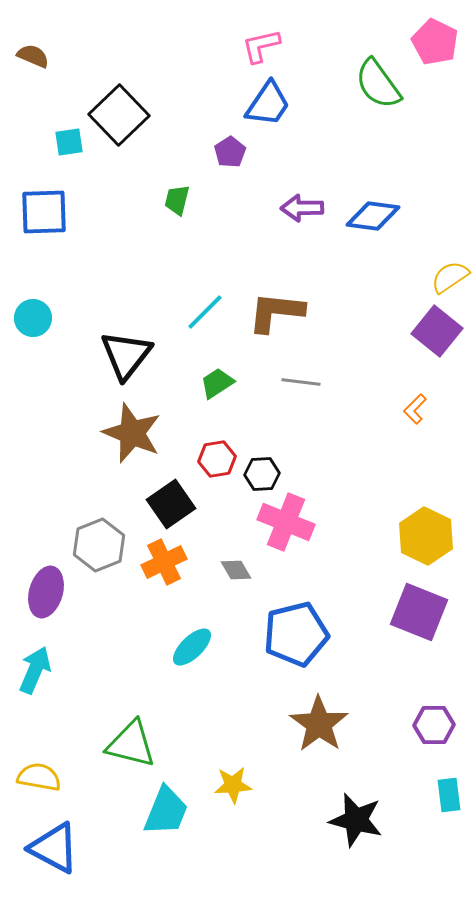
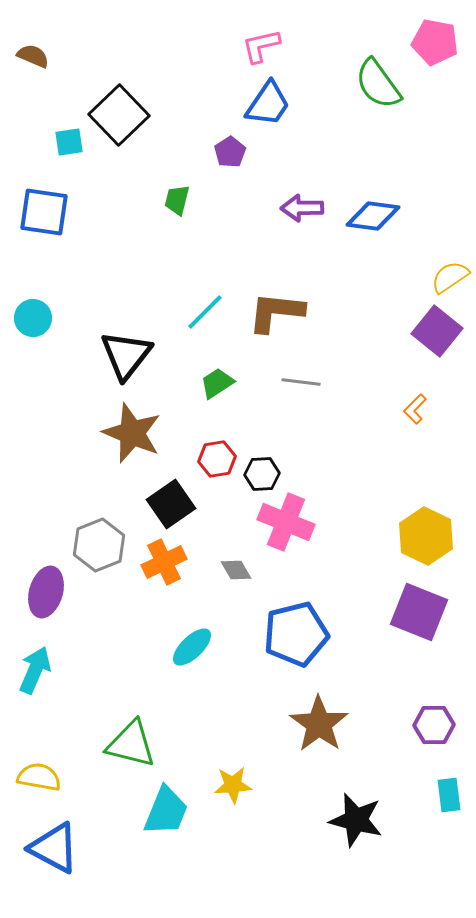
pink pentagon at (435, 42): rotated 15 degrees counterclockwise
blue square at (44, 212): rotated 10 degrees clockwise
